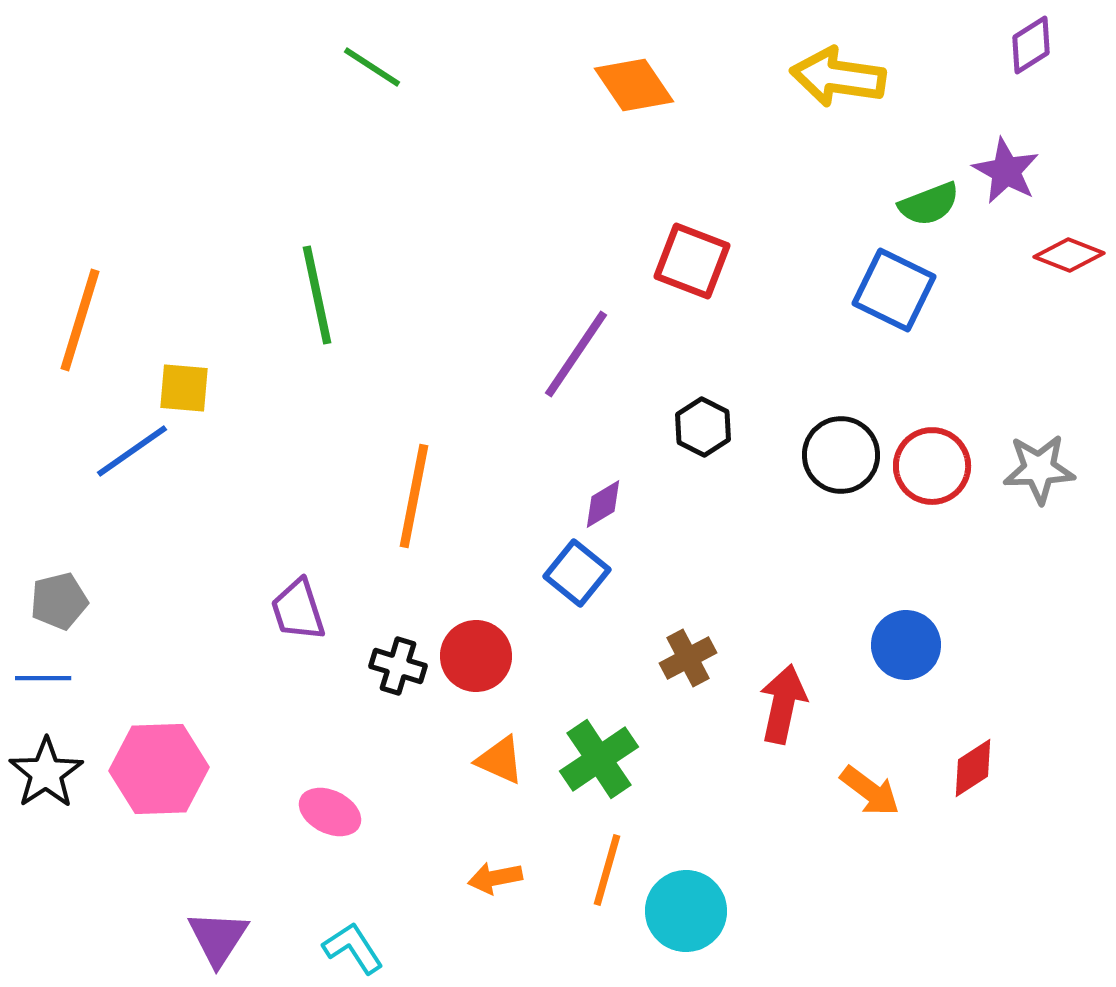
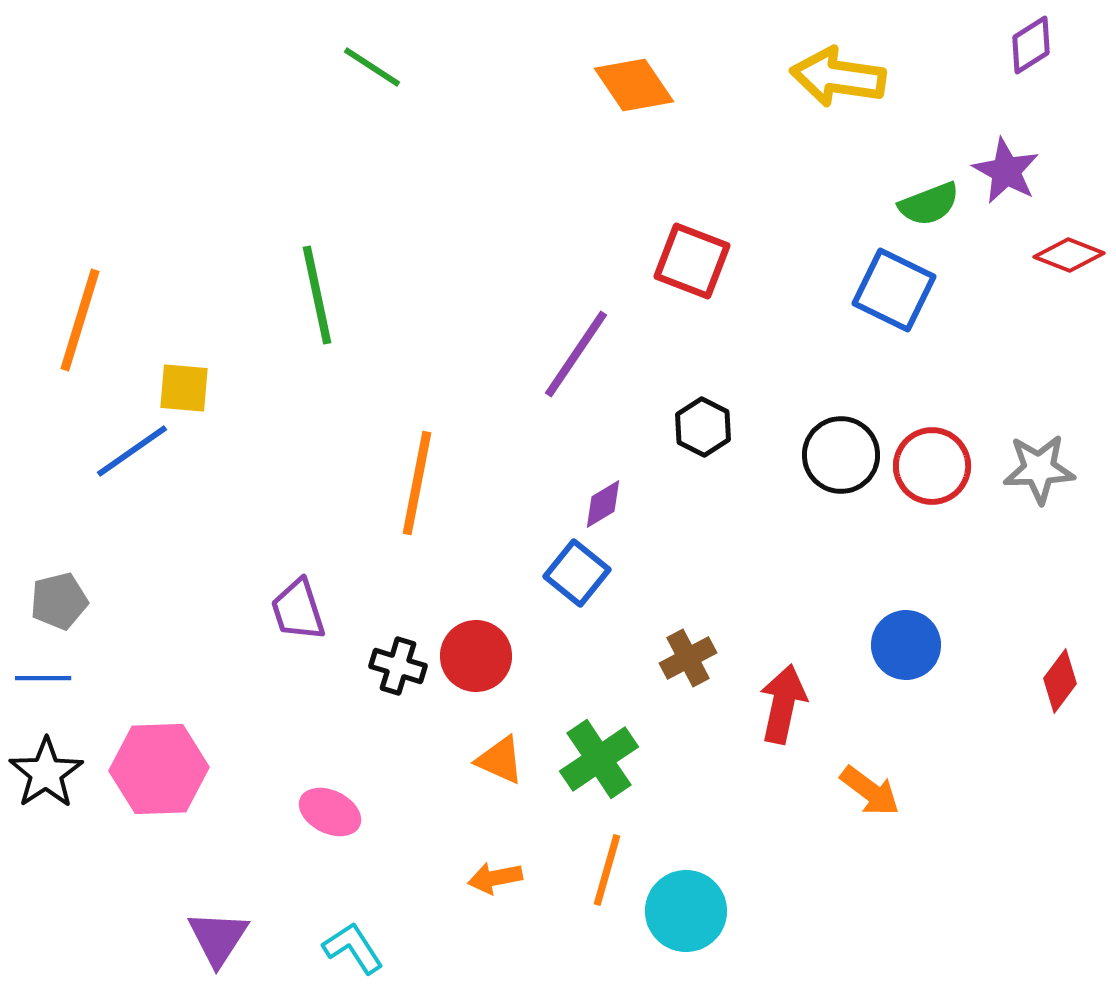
orange line at (414, 496): moved 3 px right, 13 px up
red diamond at (973, 768): moved 87 px right, 87 px up; rotated 20 degrees counterclockwise
